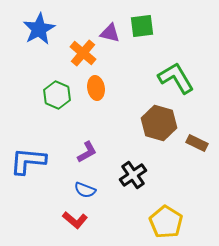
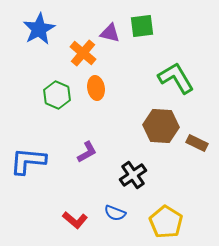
brown hexagon: moved 2 px right, 3 px down; rotated 12 degrees counterclockwise
blue semicircle: moved 30 px right, 23 px down
